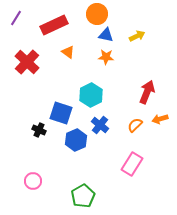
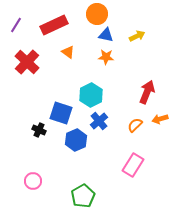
purple line: moved 7 px down
blue cross: moved 1 px left, 4 px up; rotated 12 degrees clockwise
pink rectangle: moved 1 px right, 1 px down
